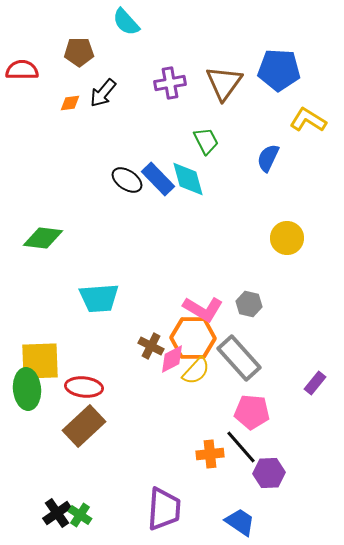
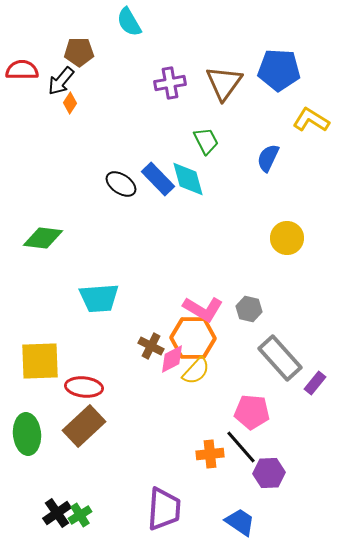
cyan semicircle: moved 3 px right; rotated 12 degrees clockwise
black arrow: moved 42 px left, 12 px up
orange diamond: rotated 50 degrees counterclockwise
yellow L-shape: moved 3 px right
black ellipse: moved 6 px left, 4 px down
gray hexagon: moved 5 px down
gray rectangle: moved 41 px right
green ellipse: moved 45 px down
green cross: rotated 25 degrees clockwise
